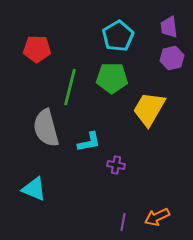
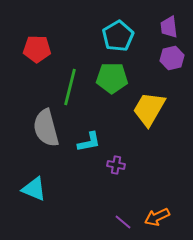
purple line: rotated 60 degrees counterclockwise
